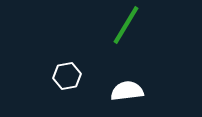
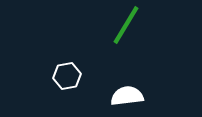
white semicircle: moved 5 px down
